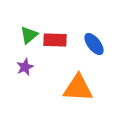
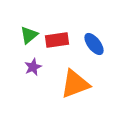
red rectangle: moved 2 px right; rotated 10 degrees counterclockwise
purple star: moved 8 px right
orange triangle: moved 3 px left, 4 px up; rotated 24 degrees counterclockwise
